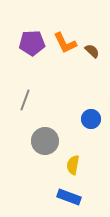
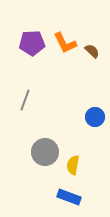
blue circle: moved 4 px right, 2 px up
gray circle: moved 11 px down
